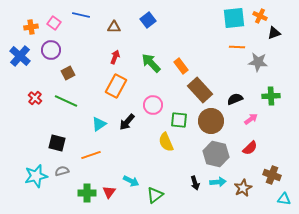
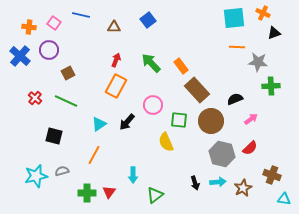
orange cross at (260, 16): moved 3 px right, 3 px up
orange cross at (31, 27): moved 2 px left; rotated 16 degrees clockwise
purple circle at (51, 50): moved 2 px left
red arrow at (115, 57): moved 1 px right, 3 px down
brown rectangle at (200, 90): moved 3 px left
green cross at (271, 96): moved 10 px up
black square at (57, 143): moved 3 px left, 7 px up
gray hexagon at (216, 154): moved 6 px right
orange line at (91, 155): moved 3 px right; rotated 42 degrees counterclockwise
cyan arrow at (131, 181): moved 2 px right, 6 px up; rotated 63 degrees clockwise
